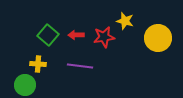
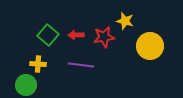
yellow circle: moved 8 px left, 8 px down
purple line: moved 1 px right, 1 px up
green circle: moved 1 px right
